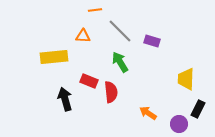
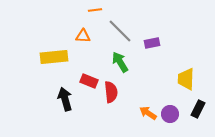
purple rectangle: moved 2 px down; rotated 28 degrees counterclockwise
purple circle: moved 9 px left, 10 px up
